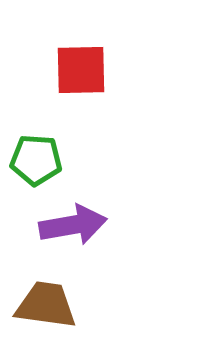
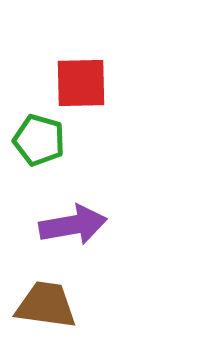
red square: moved 13 px down
green pentagon: moved 3 px right, 20 px up; rotated 12 degrees clockwise
